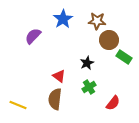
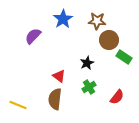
red semicircle: moved 4 px right, 6 px up
